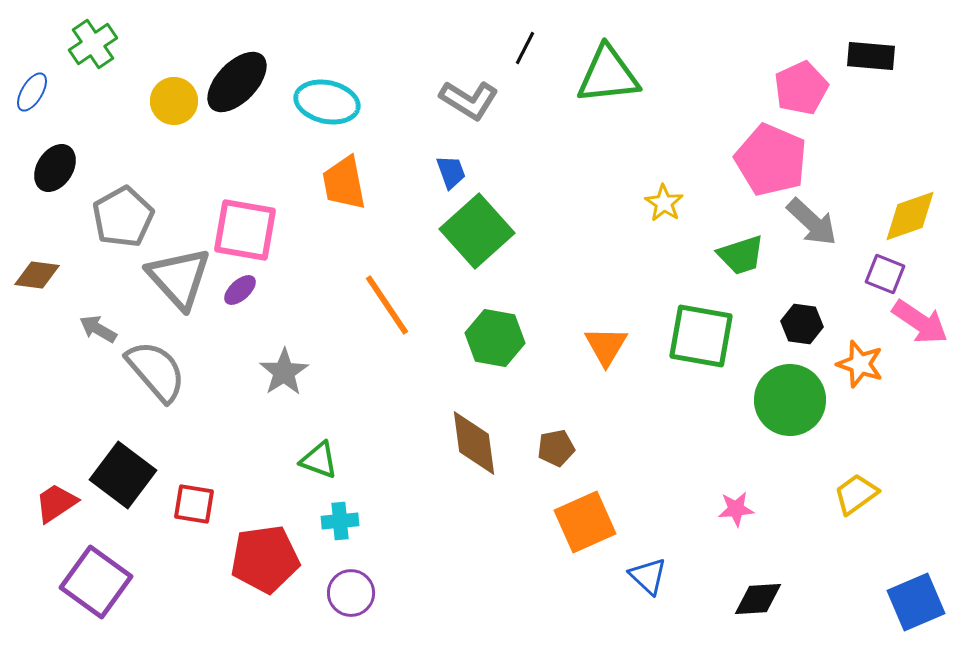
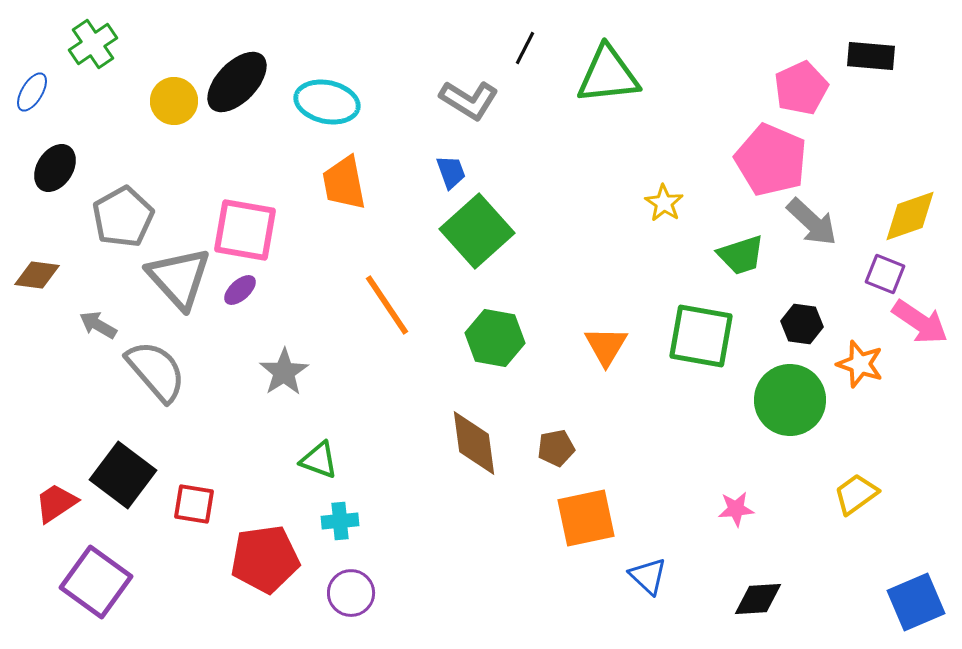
gray arrow at (98, 329): moved 4 px up
orange square at (585, 522): moved 1 px right, 4 px up; rotated 12 degrees clockwise
